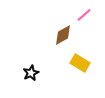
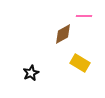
pink line: moved 1 px down; rotated 42 degrees clockwise
brown diamond: moved 1 px up
